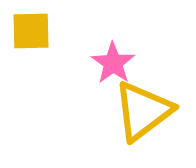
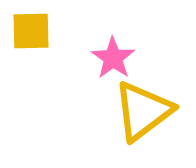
pink star: moved 5 px up
